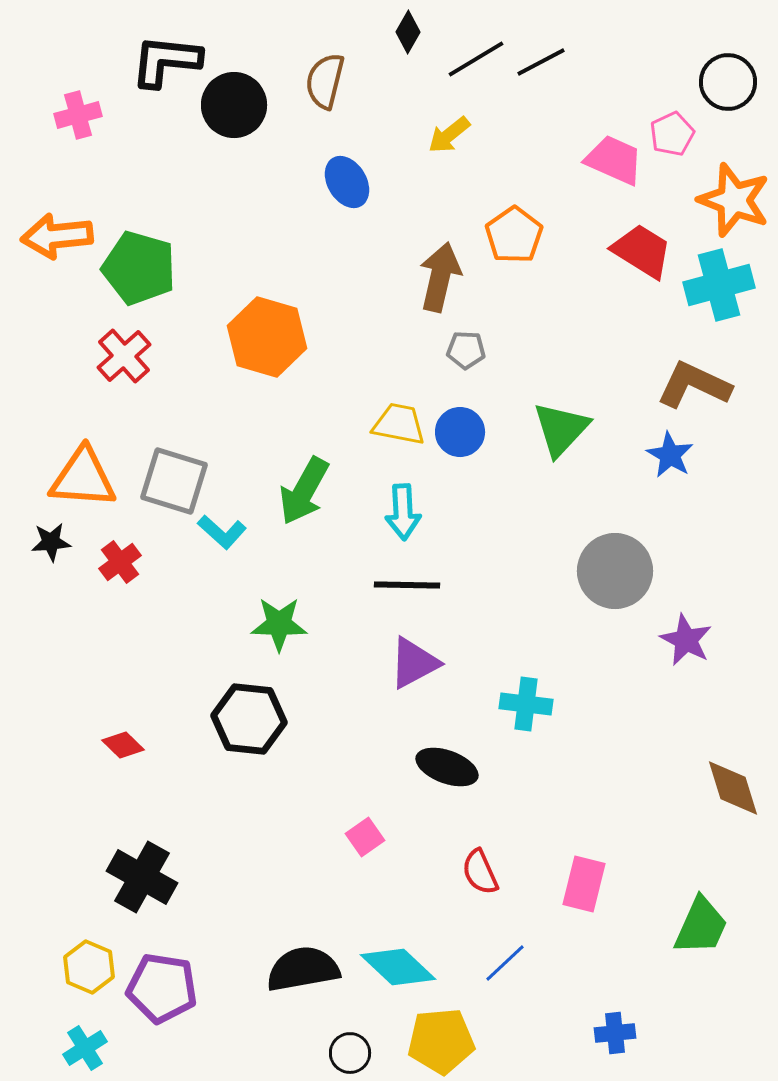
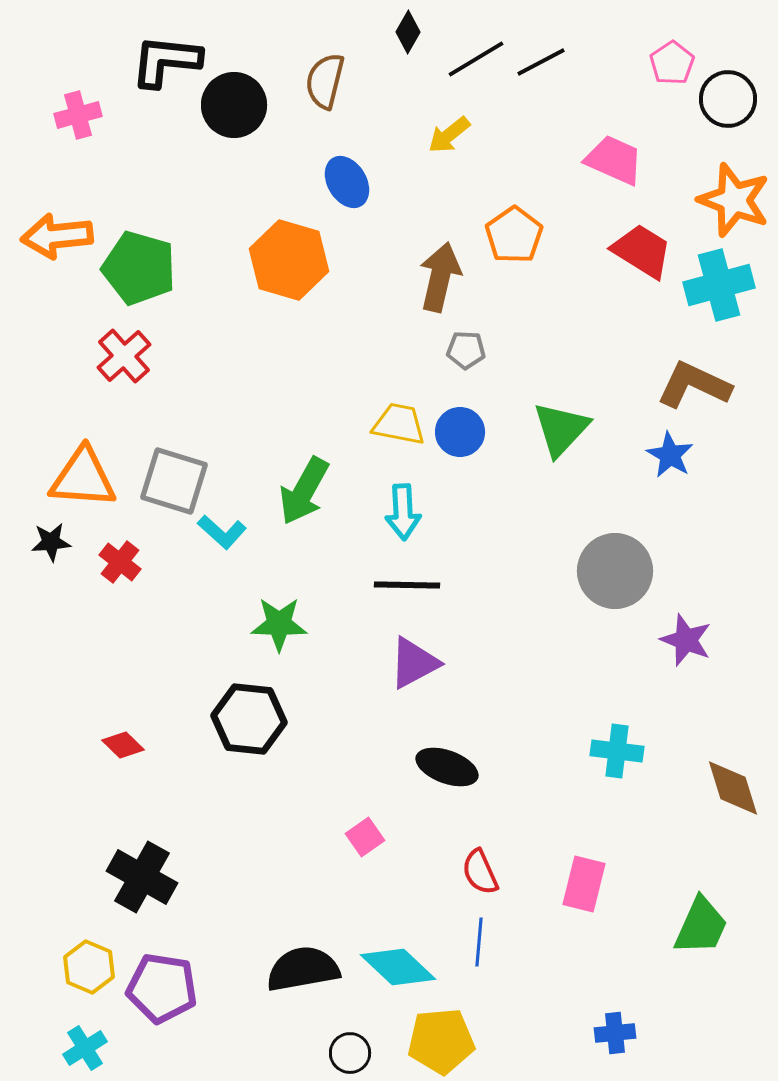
black circle at (728, 82): moved 17 px down
pink pentagon at (672, 134): moved 71 px up; rotated 9 degrees counterclockwise
orange hexagon at (267, 337): moved 22 px right, 77 px up
red cross at (120, 562): rotated 15 degrees counterclockwise
purple star at (686, 640): rotated 6 degrees counterclockwise
cyan cross at (526, 704): moved 91 px right, 47 px down
blue line at (505, 963): moved 26 px left, 21 px up; rotated 42 degrees counterclockwise
